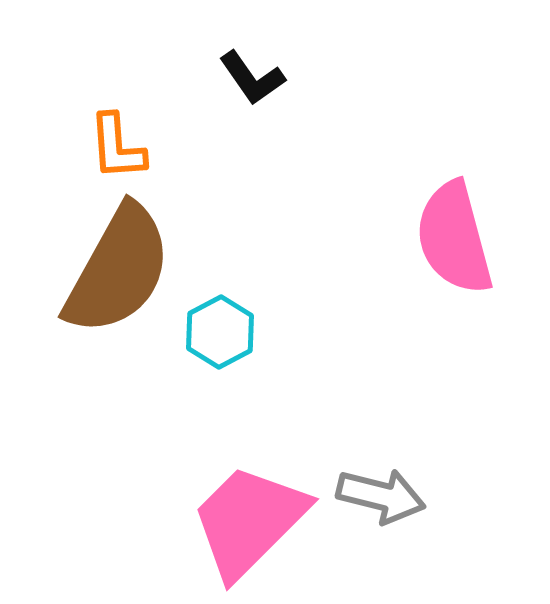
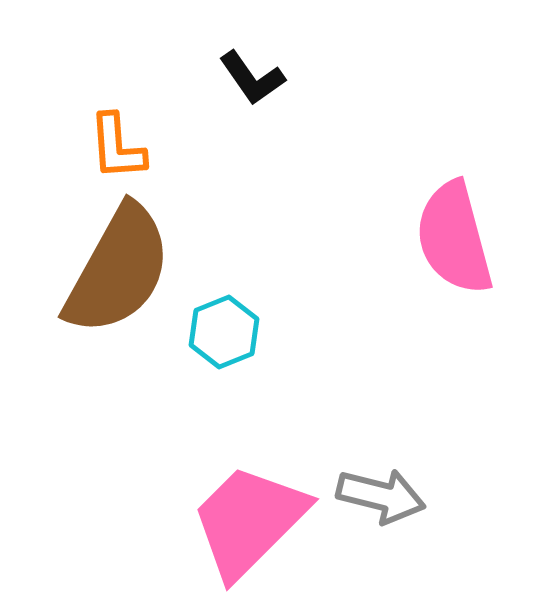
cyan hexagon: moved 4 px right; rotated 6 degrees clockwise
